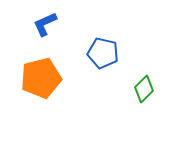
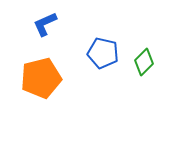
green diamond: moved 27 px up
